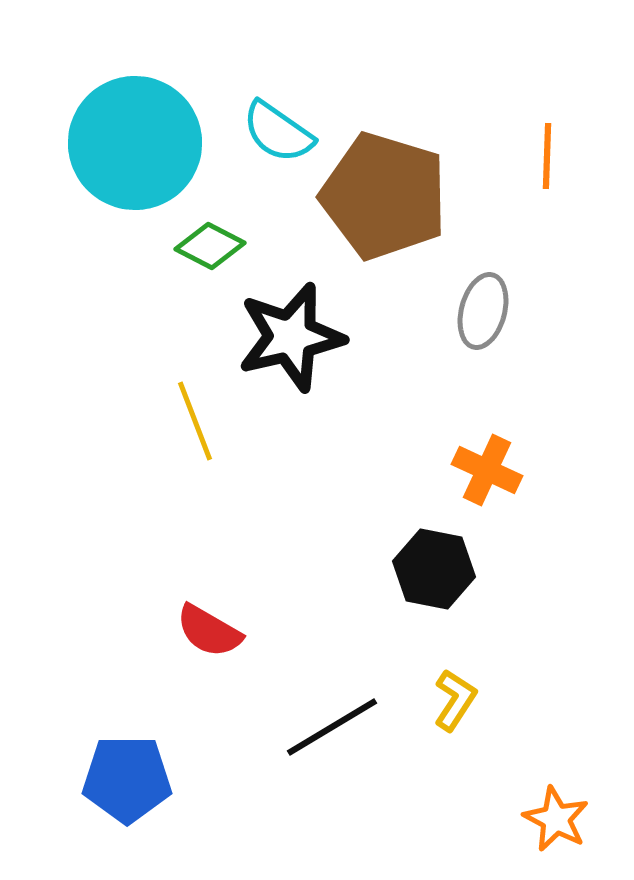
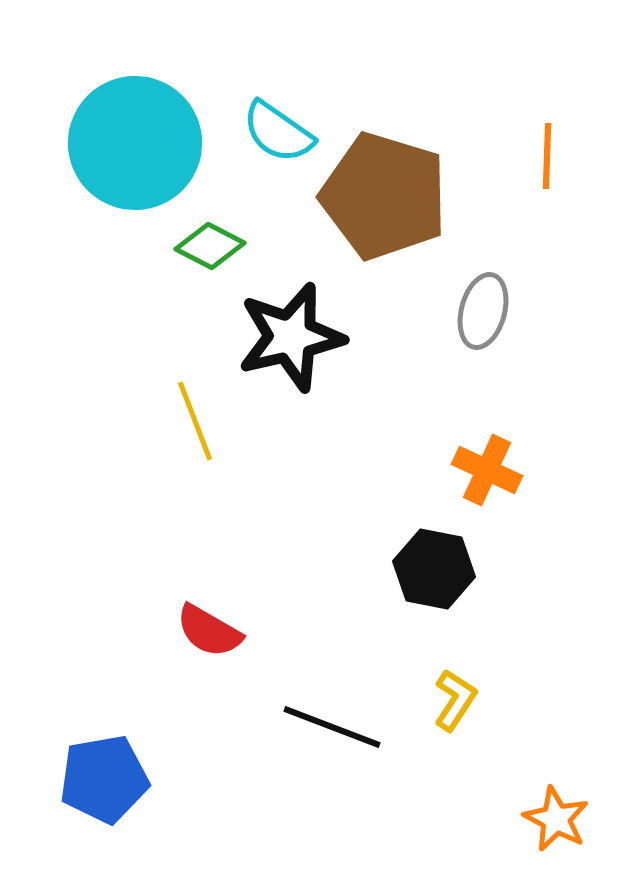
black line: rotated 52 degrees clockwise
blue pentagon: moved 23 px left; rotated 10 degrees counterclockwise
